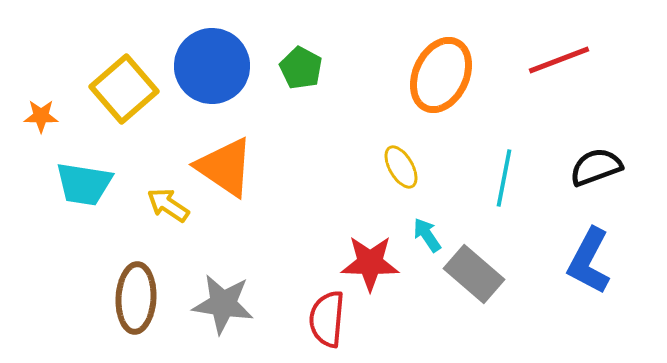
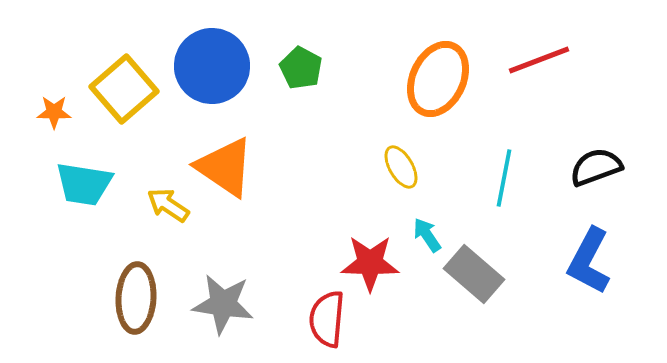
red line: moved 20 px left
orange ellipse: moved 3 px left, 4 px down
orange star: moved 13 px right, 4 px up
